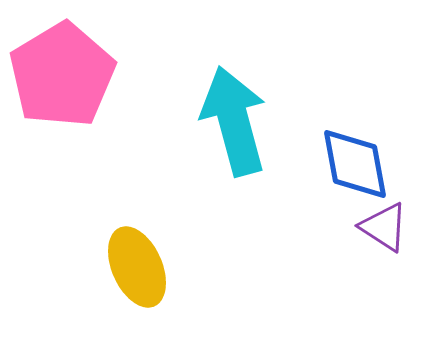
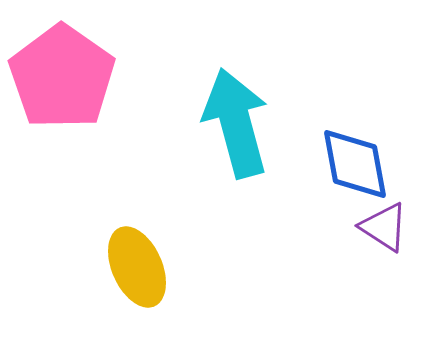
pink pentagon: moved 2 px down; rotated 6 degrees counterclockwise
cyan arrow: moved 2 px right, 2 px down
